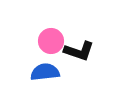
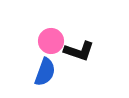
blue semicircle: rotated 116 degrees clockwise
